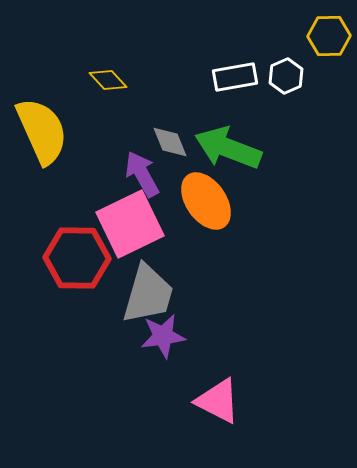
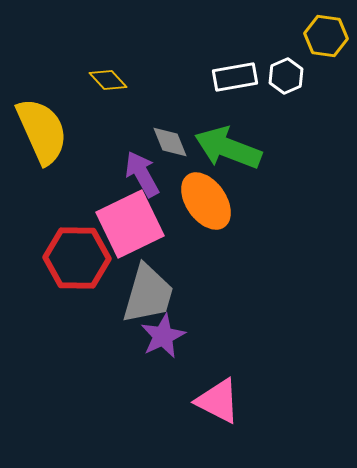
yellow hexagon: moved 3 px left; rotated 9 degrees clockwise
purple star: rotated 18 degrees counterclockwise
